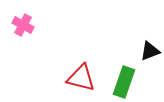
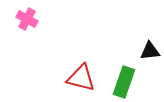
pink cross: moved 4 px right, 6 px up
black triangle: rotated 15 degrees clockwise
